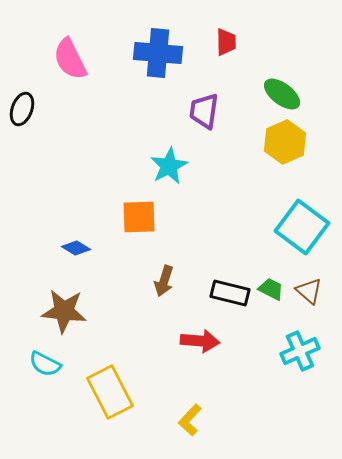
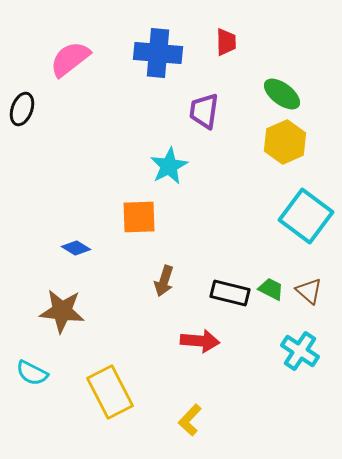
pink semicircle: rotated 78 degrees clockwise
cyan square: moved 4 px right, 11 px up
brown star: moved 2 px left
cyan cross: rotated 33 degrees counterclockwise
cyan semicircle: moved 13 px left, 9 px down
